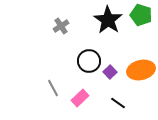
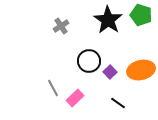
pink rectangle: moved 5 px left
